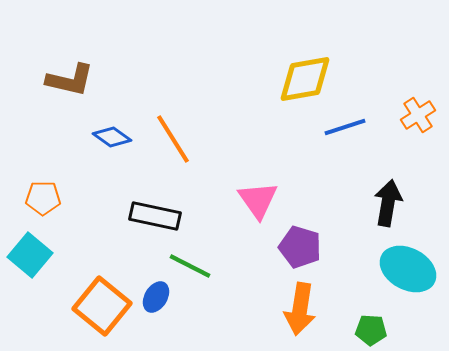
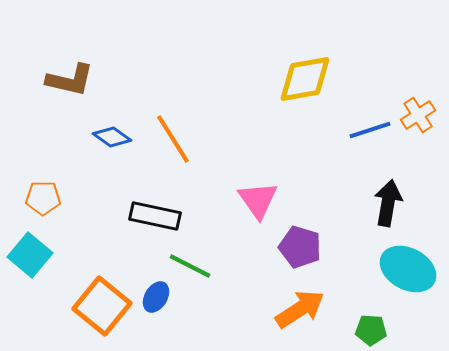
blue line: moved 25 px right, 3 px down
orange arrow: rotated 132 degrees counterclockwise
